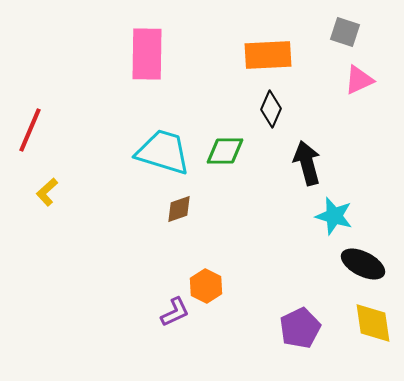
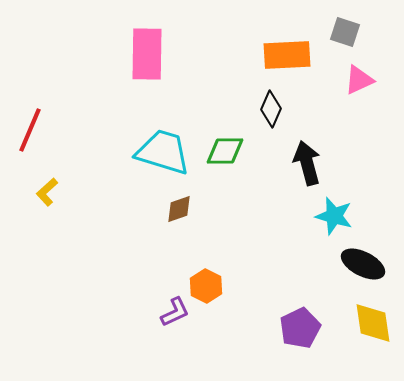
orange rectangle: moved 19 px right
